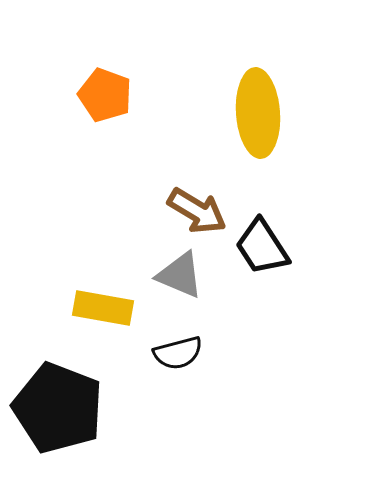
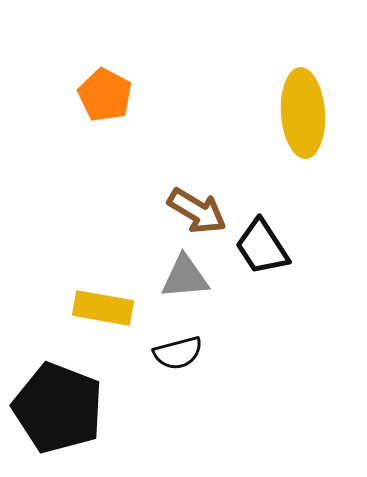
orange pentagon: rotated 8 degrees clockwise
yellow ellipse: moved 45 px right
gray triangle: moved 5 px right, 2 px down; rotated 28 degrees counterclockwise
